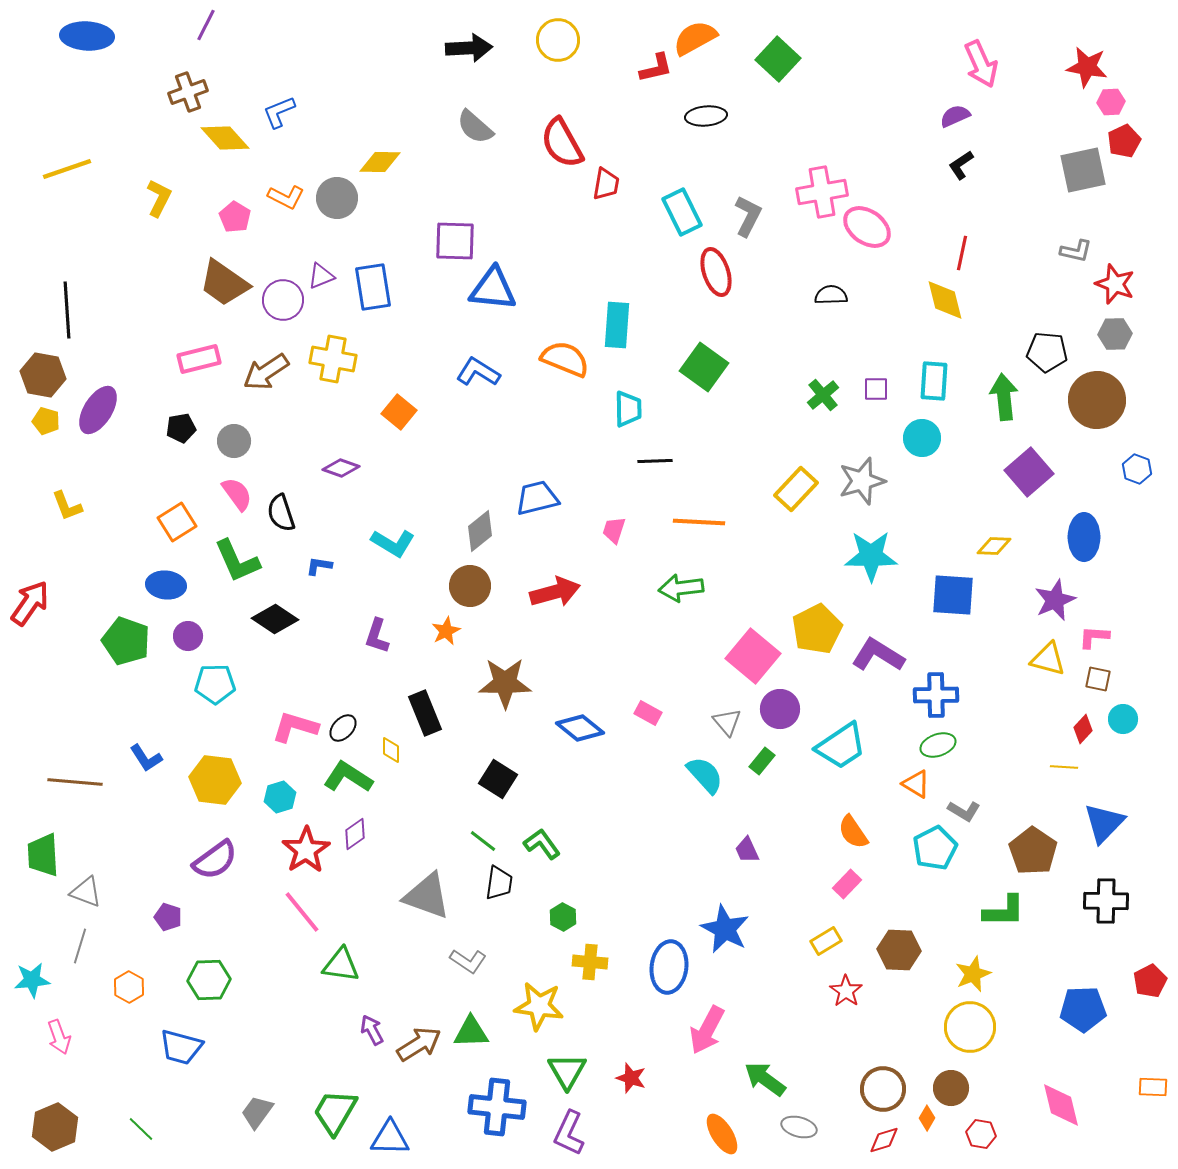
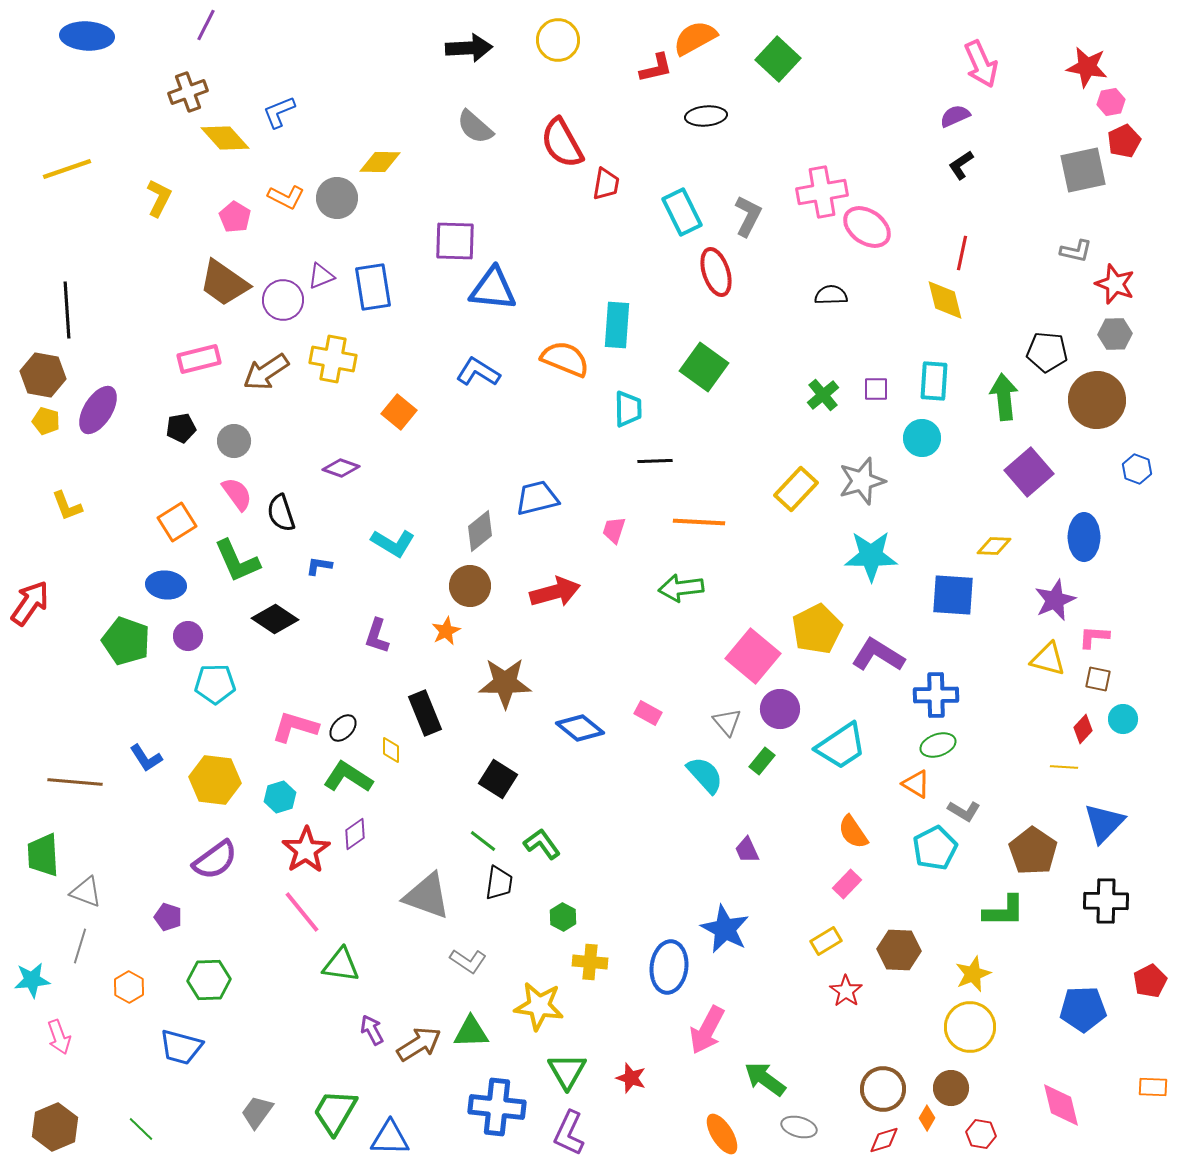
pink hexagon at (1111, 102): rotated 8 degrees counterclockwise
